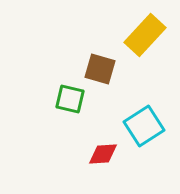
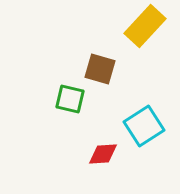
yellow rectangle: moved 9 px up
